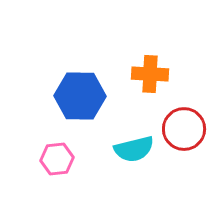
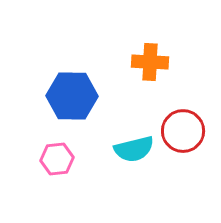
orange cross: moved 12 px up
blue hexagon: moved 8 px left
red circle: moved 1 px left, 2 px down
